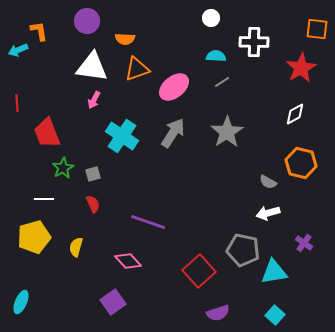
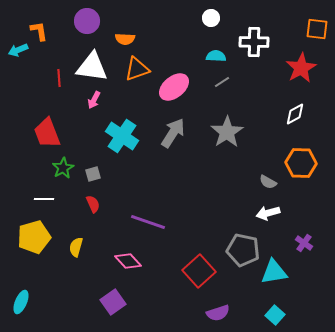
red line: moved 42 px right, 25 px up
orange hexagon: rotated 12 degrees counterclockwise
